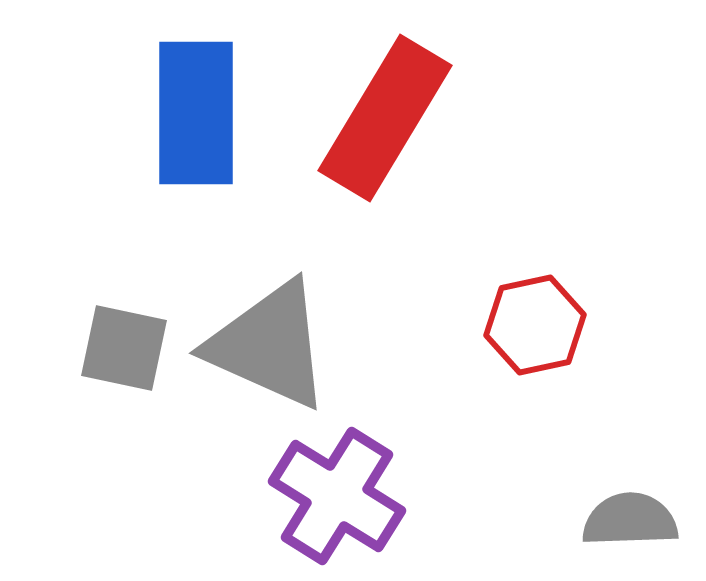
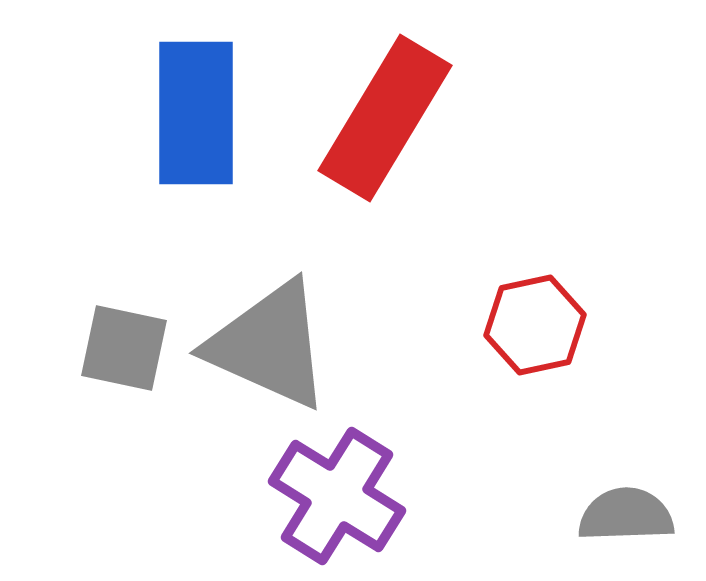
gray semicircle: moved 4 px left, 5 px up
